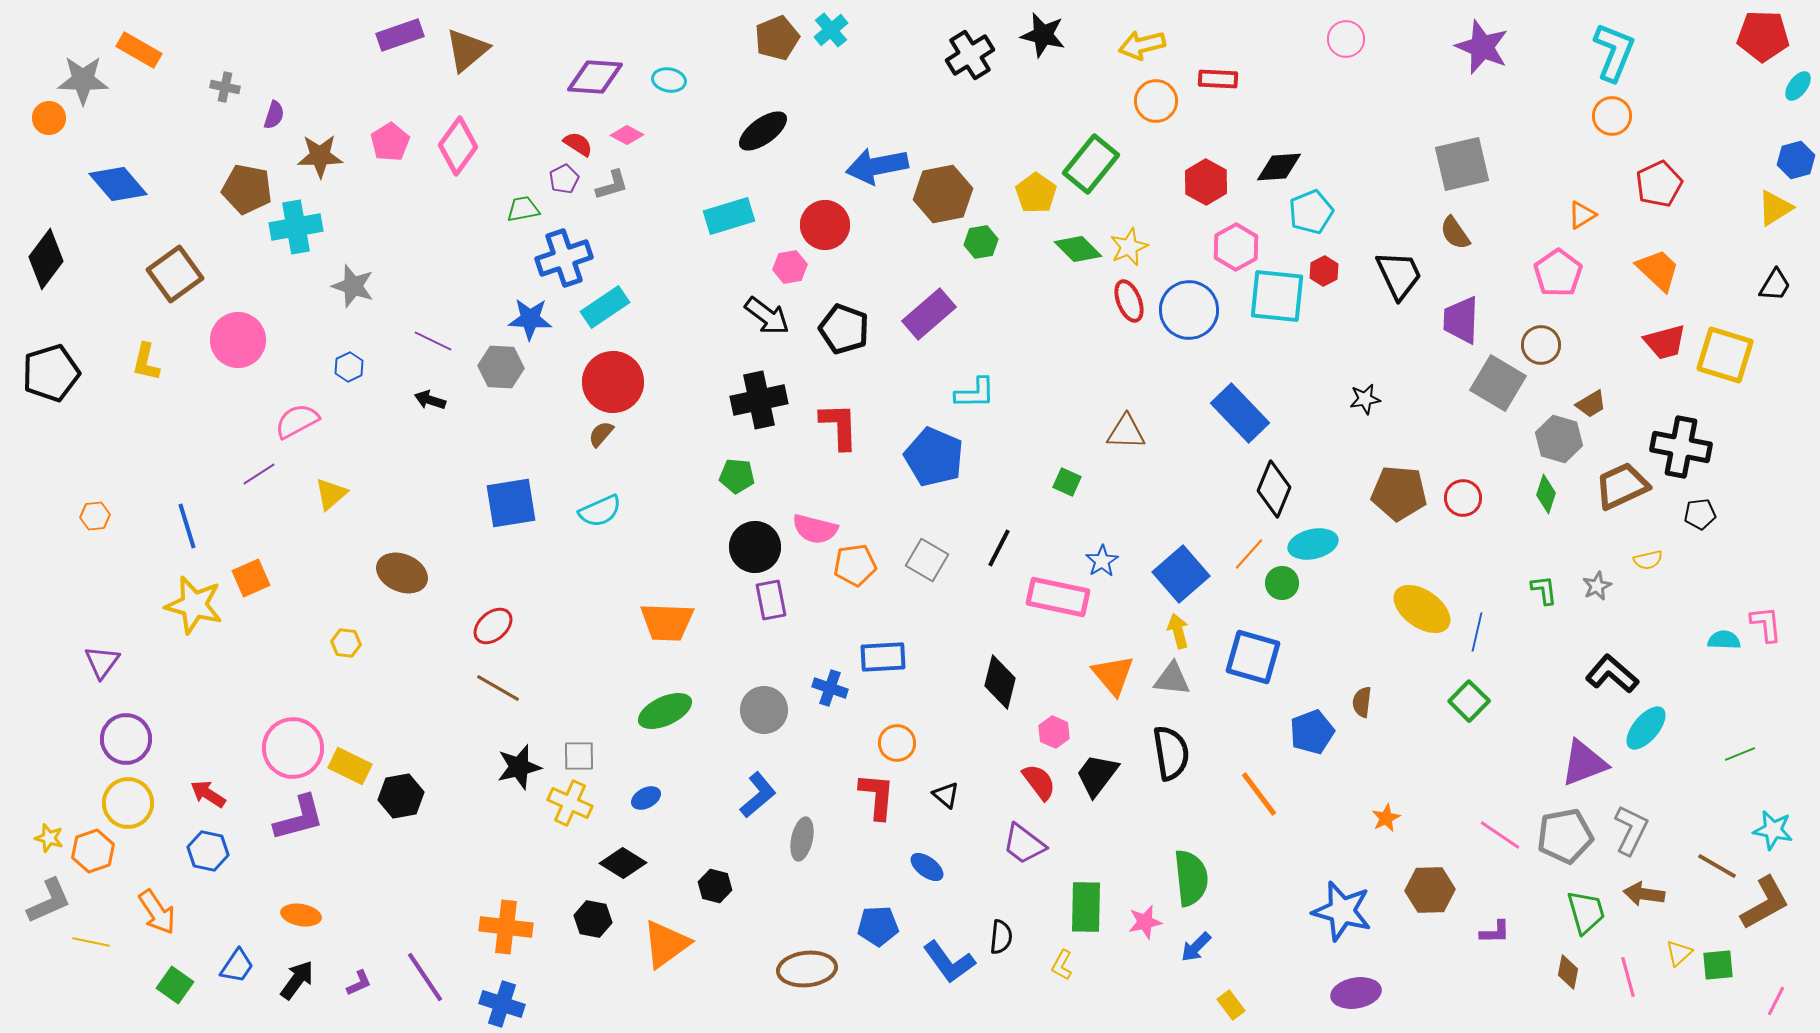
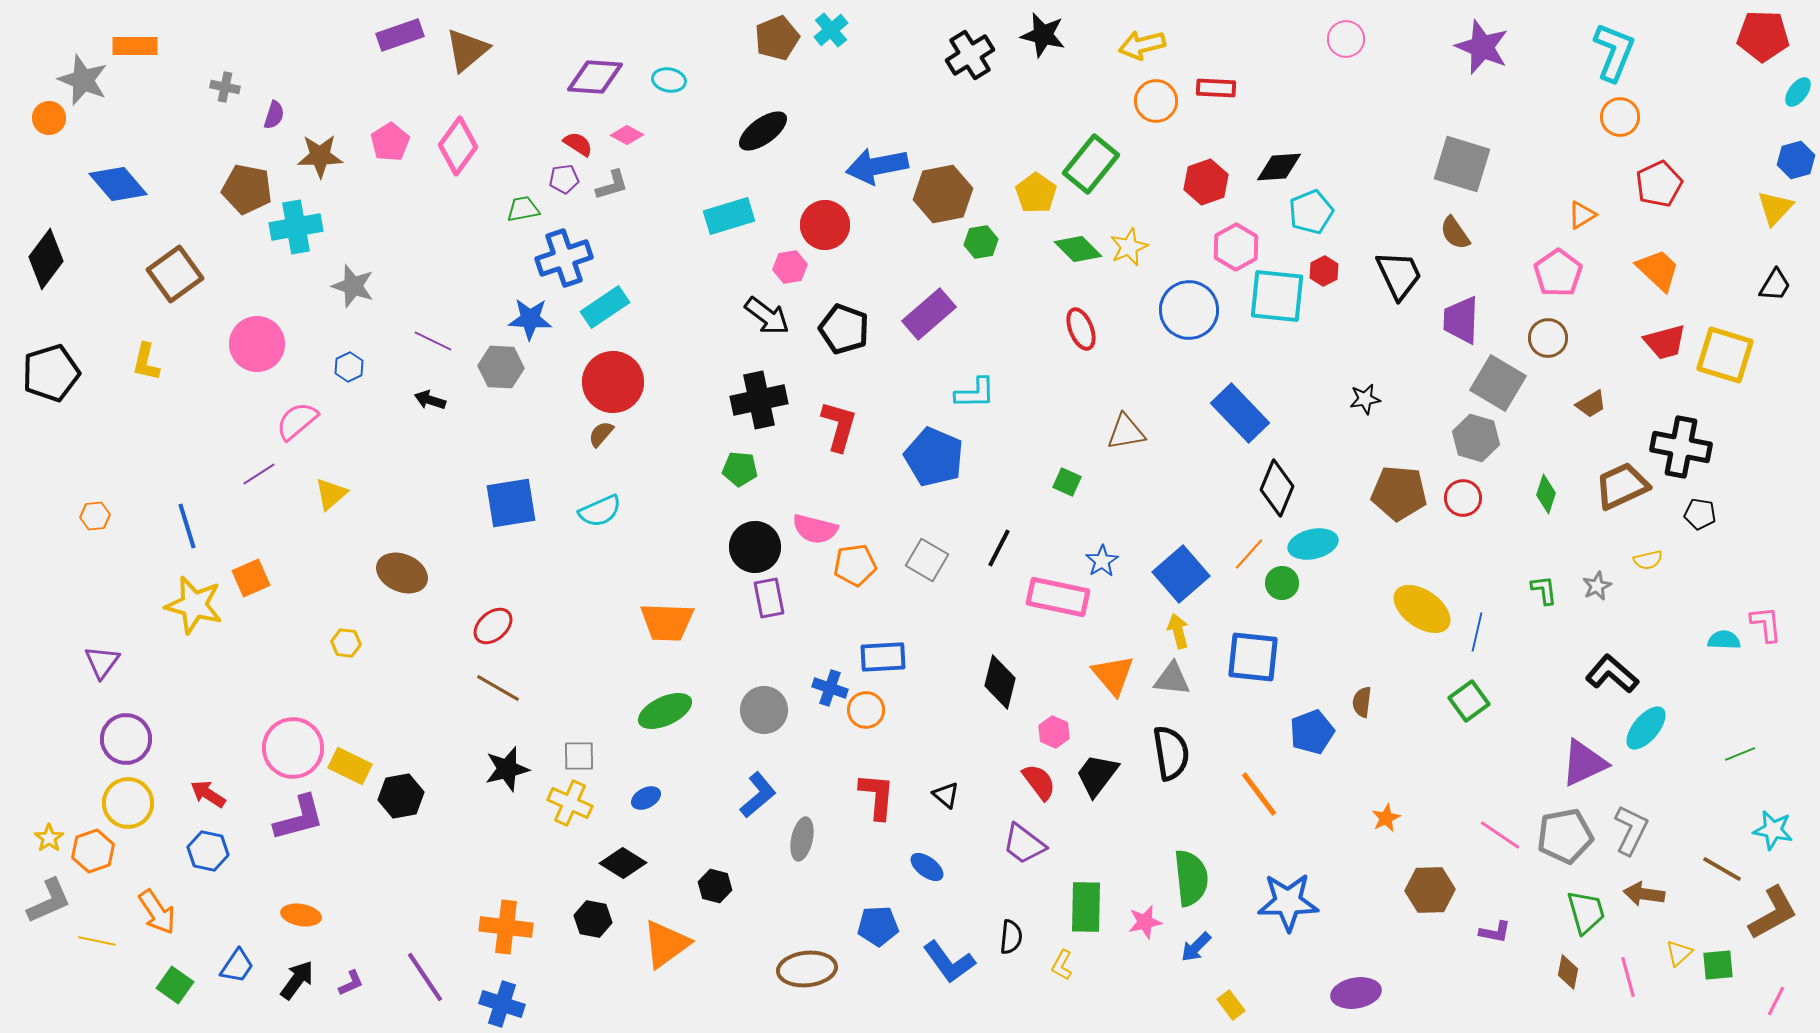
orange rectangle at (139, 50): moved 4 px left, 4 px up; rotated 30 degrees counterclockwise
red rectangle at (1218, 79): moved 2 px left, 9 px down
gray star at (83, 80): rotated 21 degrees clockwise
cyan ellipse at (1798, 86): moved 6 px down
orange circle at (1612, 116): moved 8 px right, 1 px down
gray square at (1462, 164): rotated 30 degrees clockwise
purple pentagon at (564, 179): rotated 20 degrees clockwise
red hexagon at (1206, 182): rotated 12 degrees clockwise
yellow triangle at (1775, 208): rotated 15 degrees counterclockwise
red ellipse at (1129, 301): moved 48 px left, 28 px down
pink circle at (238, 340): moved 19 px right, 4 px down
brown circle at (1541, 345): moved 7 px right, 7 px up
pink semicircle at (297, 421): rotated 12 degrees counterclockwise
red L-shape at (839, 426): rotated 18 degrees clockwise
brown triangle at (1126, 432): rotated 12 degrees counterclockwise
gray hexagon at (1559, 439): moved 83 px left, 1 px up
green pentagon at (737, 476): moved 3 px right, 7 px up
black diamond at (1274, 489): moved 3 px right, 1 px up
black pentagon at (1700, 514): rotated 16 degrees clockwise
purple rectangle at (771, 600): moved 2 px left, 2 px up
blue square at (1253, 657): rotated 10 degrees counterclockwise
green square at (1469, 701): rotated 9 degrees clockwise
orange circle at (897, 743): moved 31 px left, 33 px up
purple triangle at (1584, 763): rotated 4 degrees counterclockwise
black star at (519, 767): moved 12 px left, 2 px down
yellow star at (49, 838): rotated 20 degrees clockwise
brown line at (1717, 866): moved 5 px right, 3 px down
brown L-shape at (1765, 903): moved 8 px right, 10 px down
blue star at (1342, 911): moved 54 px left, 9 px up; rotated 16 degrees counterclockwise
purple L-shape at (1495, 932): rotated 12 degrees clockwise
black semicircle at (1001, 937): moved 10 px right
yellow line at (91, 942): moved 6 px right, 1 px up
purple L-shape at (359, 983): moved 8 px left
